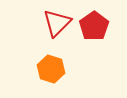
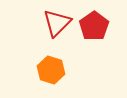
orange hexagon: moved 1 px down
